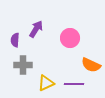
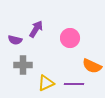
purple semicircle: rotated 80 degrees counterclockwise
orange semicircle: moved 1 px right, 1 px down
